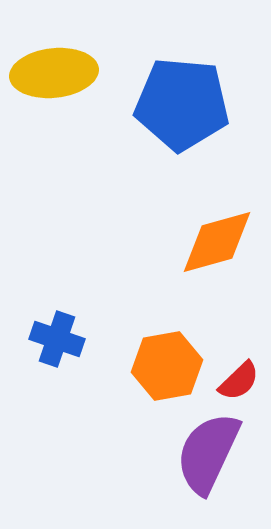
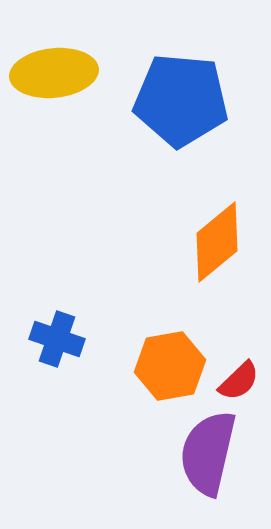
blue pentagon: moved 1 px left, 4 px up
orange diamond: rotated 24 degrees counterclockwise
orange hexagon: moved 3 px right
purple semicircle: rotated 12 degrees counterclockwise
